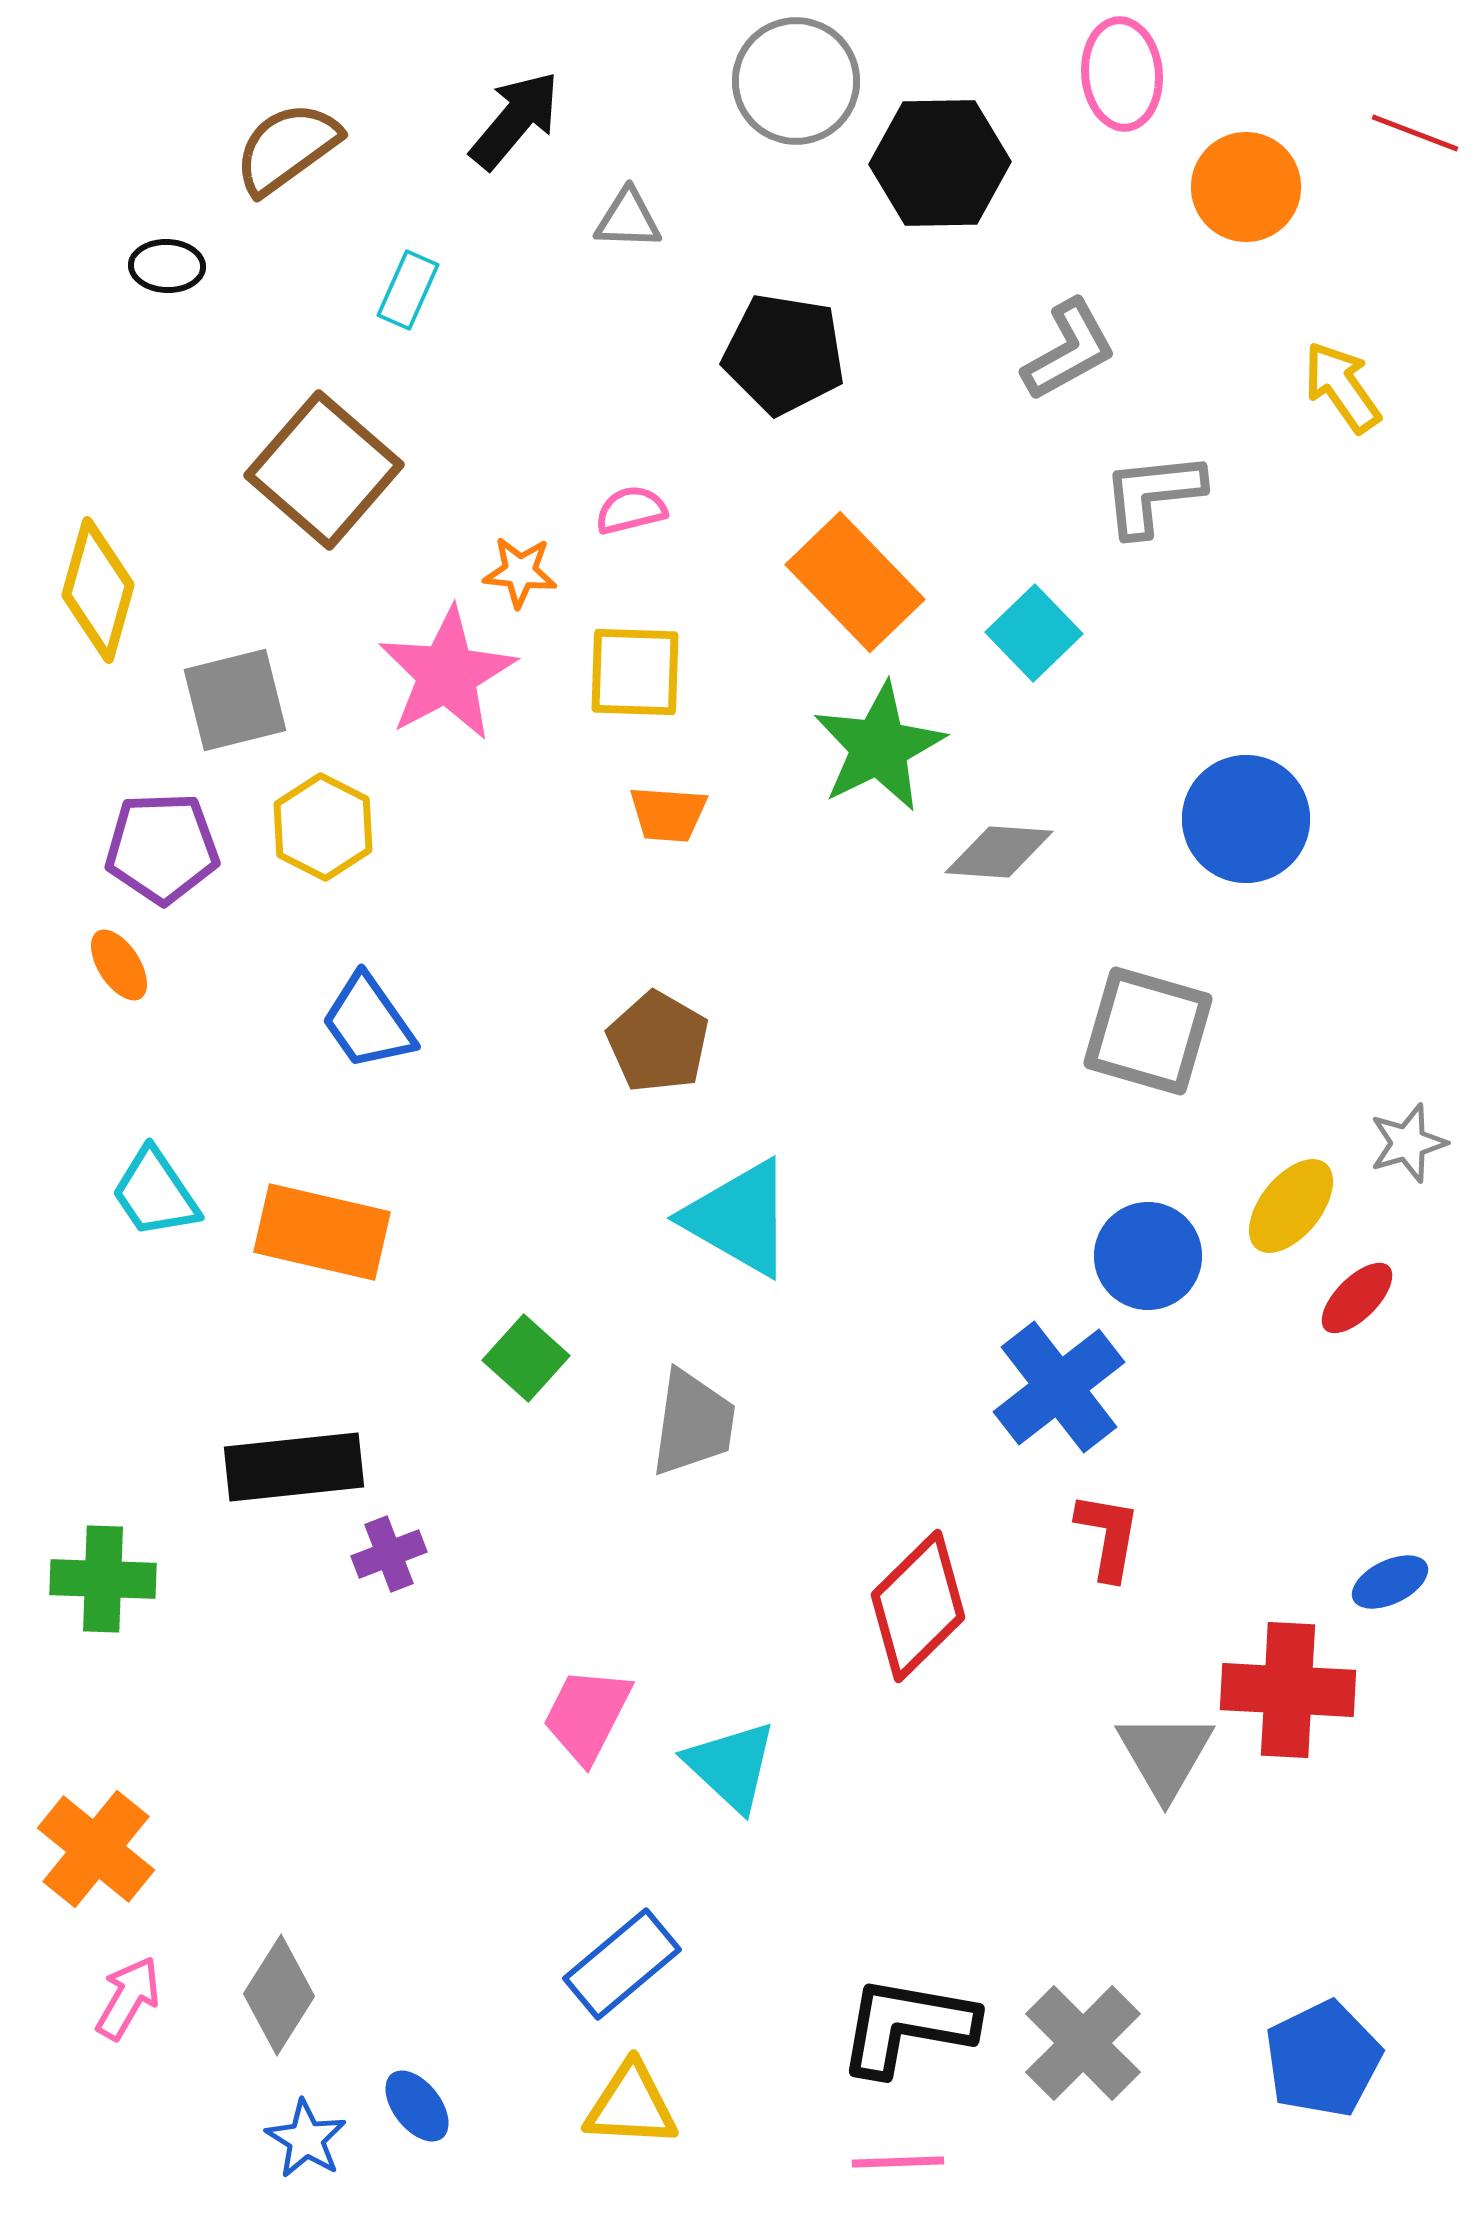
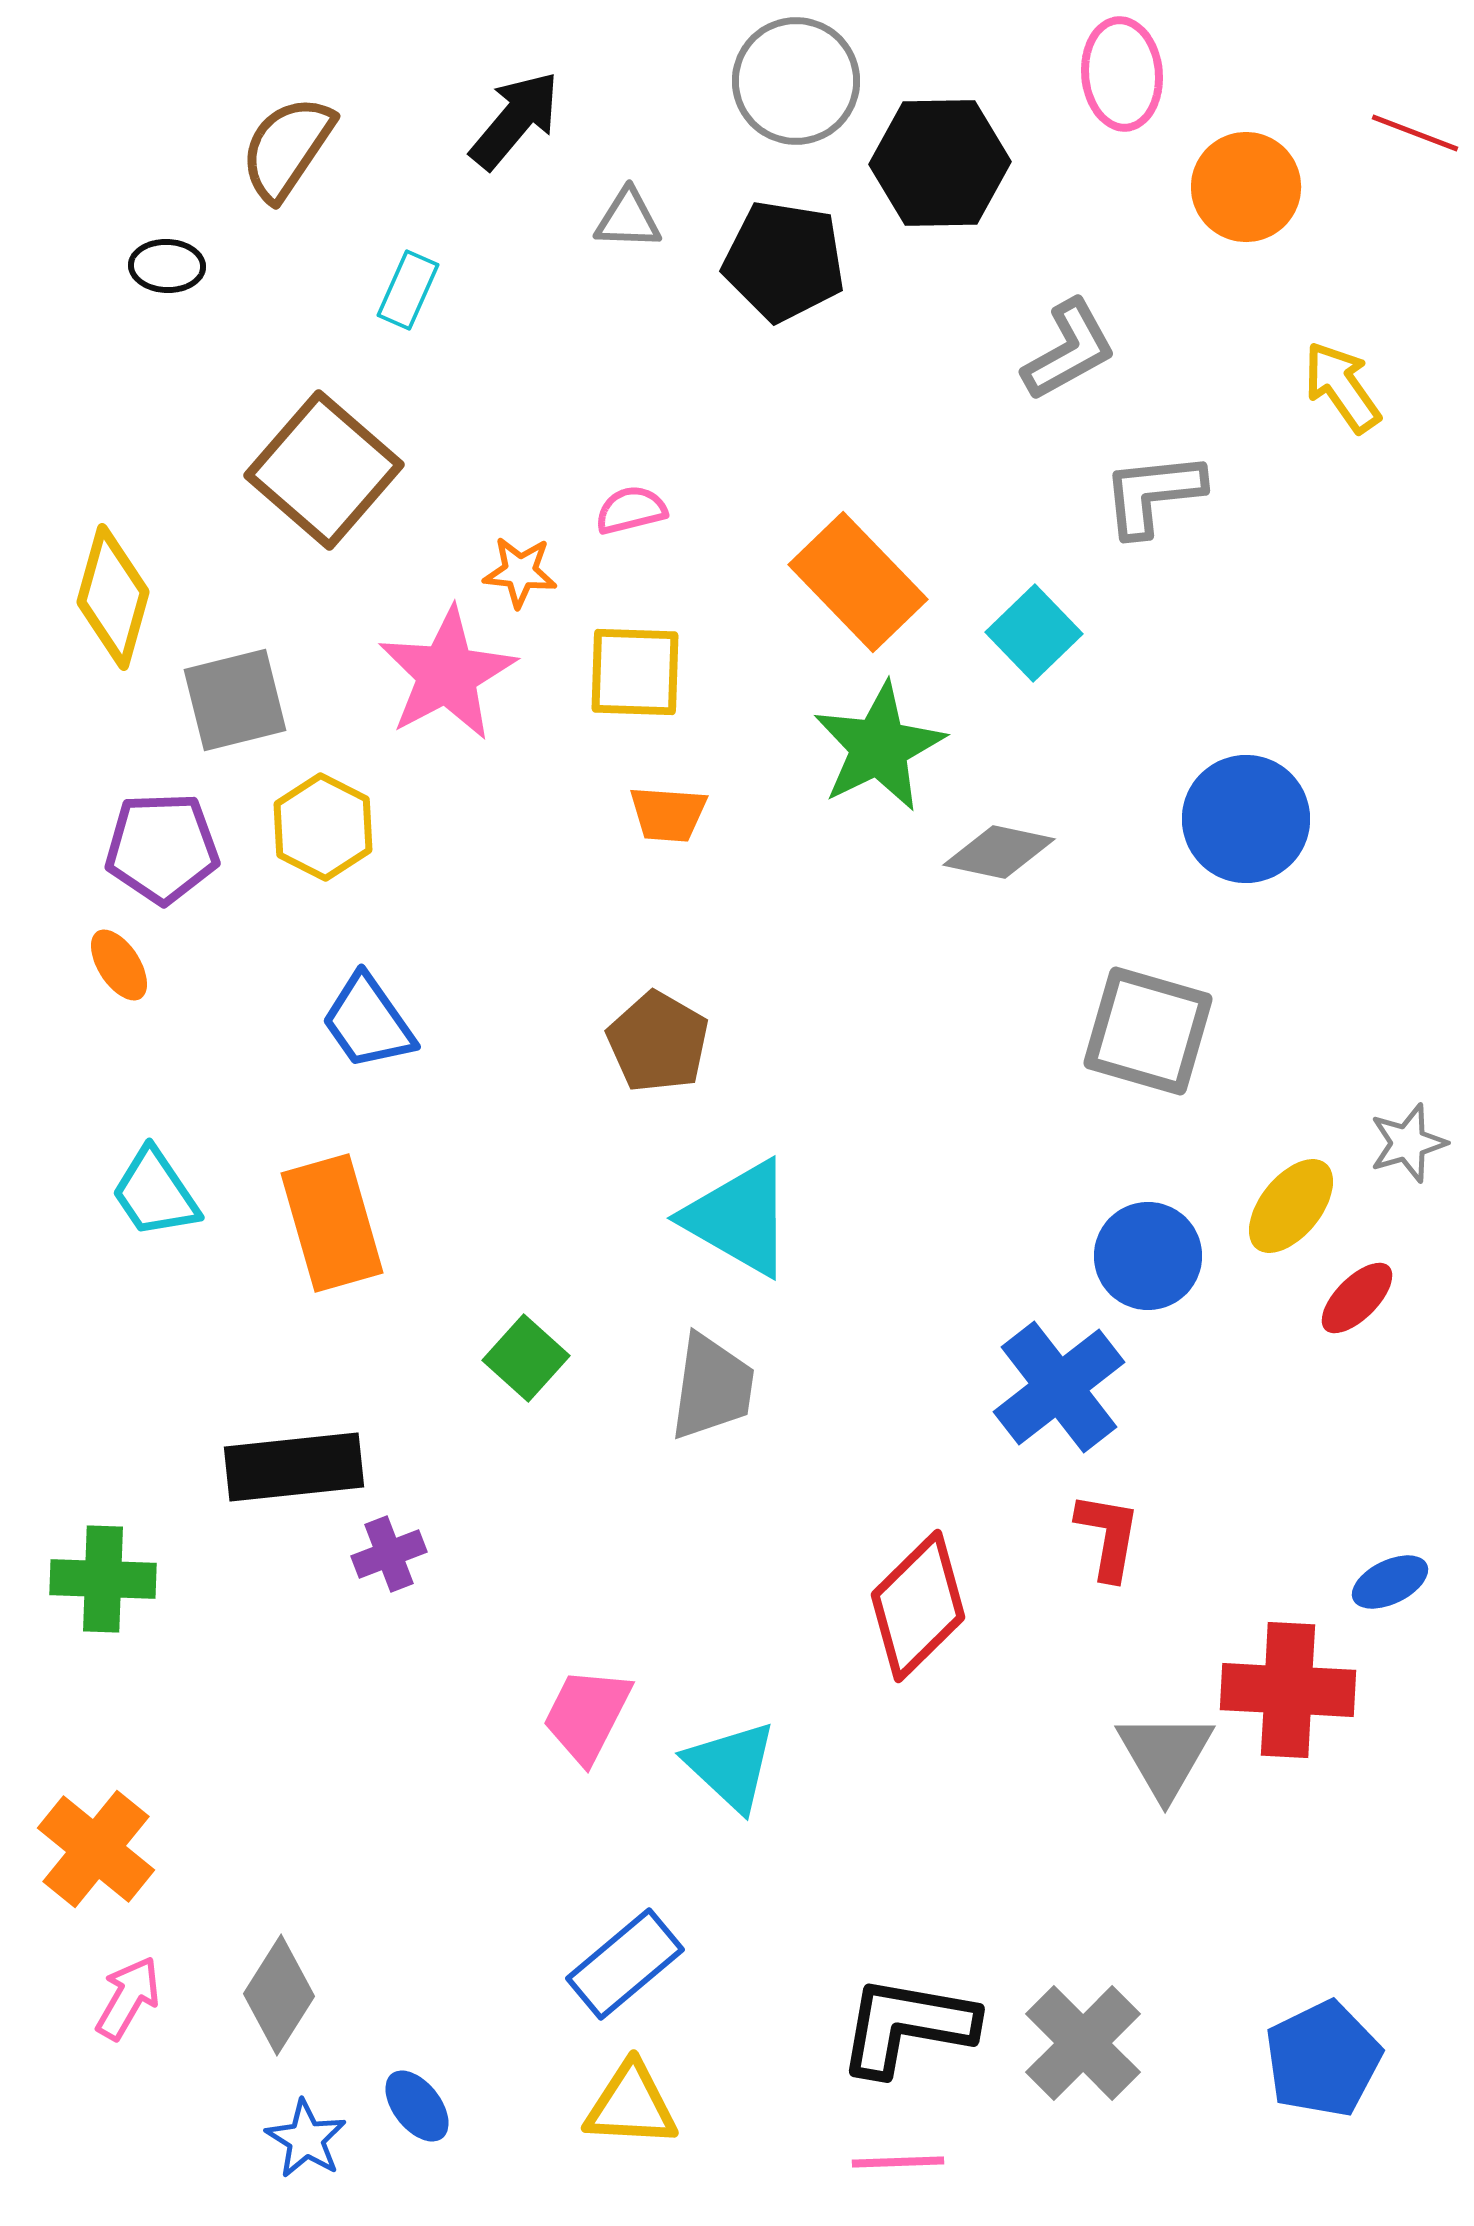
brown semicircle at (287, 148): rotated 20 degrees counterclockwise
black pentagon at (784, 354): moved 93 px up
orange rectangle at (855, 582): moved 3 px right
yellow diamond at (98, 590): moved 15 px right, 7 px down
gray diamond at (999, 852): rotated 8 degrees clockwise
orange rectangle at (322, 1232): moved 10 px right, 9 px up; rotated 61 degrees clockwise
gray trapezoid at (693, 1423): moved 19 px right, 36 px up
blue rectangle at (622, 1964): moved 3 px right
